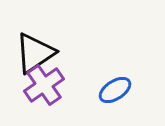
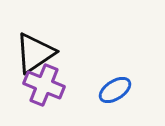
purple cross: rotated 33 degrees counterclockwise
